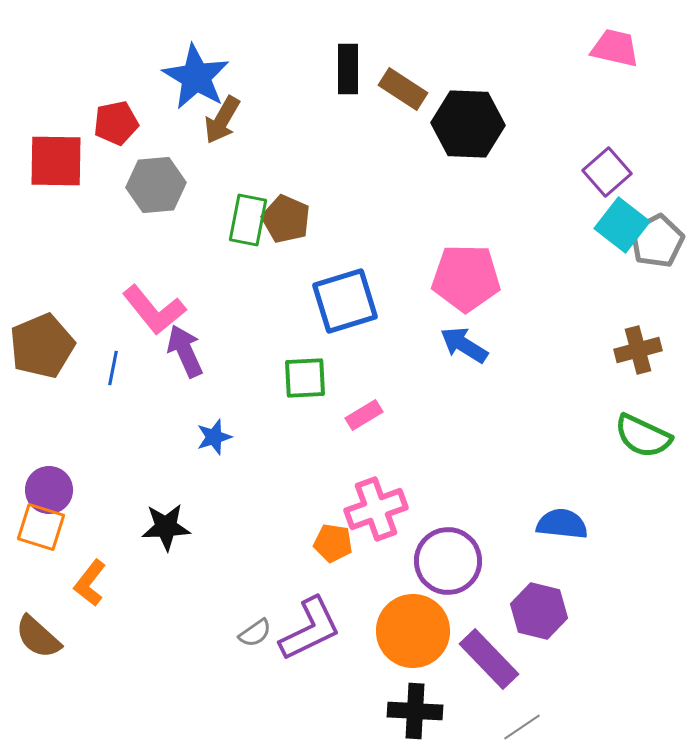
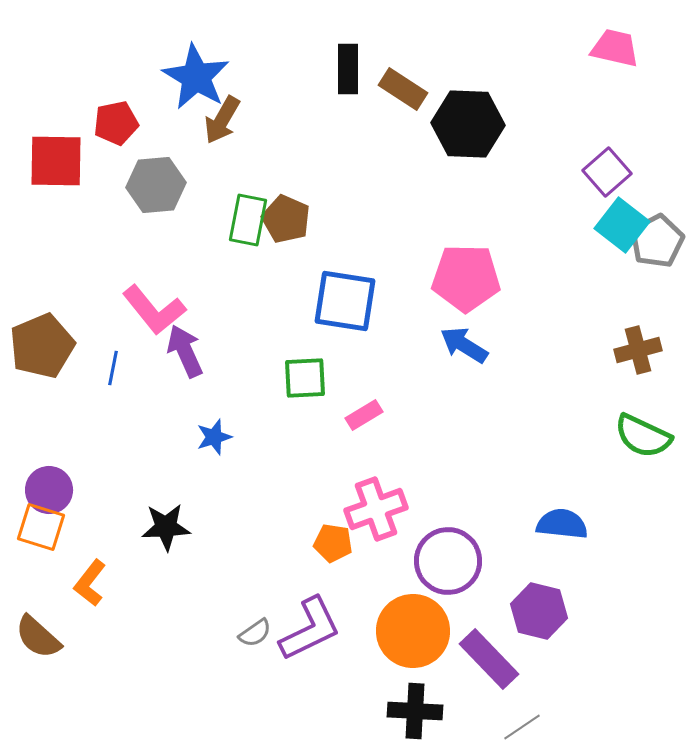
blue square at (345, 301): rotated 26 degrees clockwise
